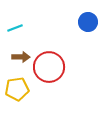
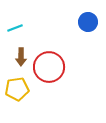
brown arrow: rotated 90 degrees clockwise
